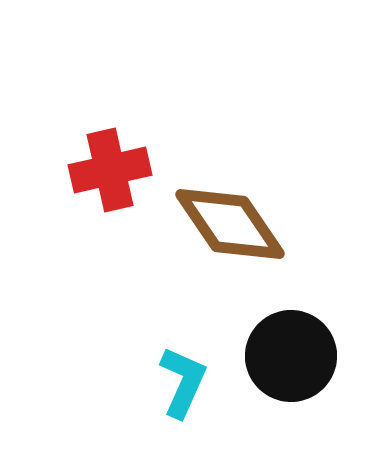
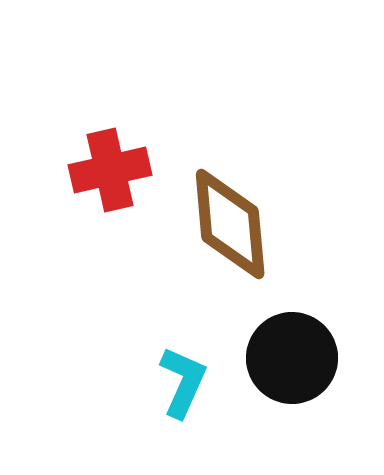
brown diamond: rotated 29 degrees clockwise
black circle: moved 1 px right, 2 px down
